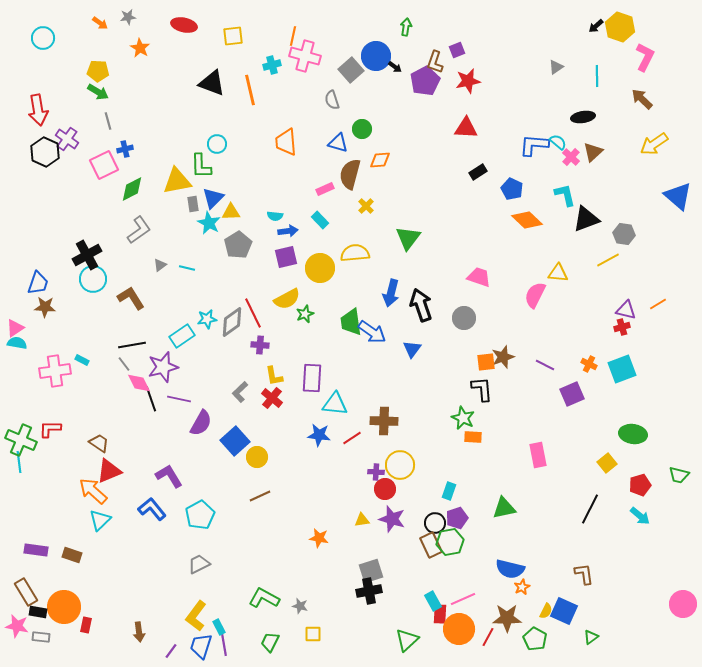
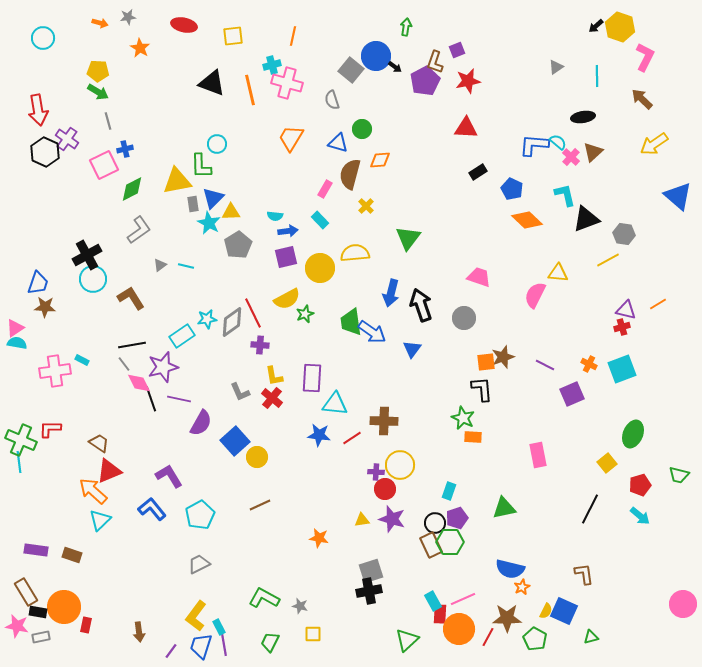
orange arrow at (100, 23): rotated 21 degrees counterclockwise
pink cross at (305, 56): moved 18 px left, 27 px down
gray square at (351, 70): rotated 10 degrees counterclockwise
orange trapezoid at (286, 142): moved 5 px right, 4 px up; rotated 36 degrees clockwise
pink rectangle at (325, 189): rotated 36 degrees counterclockwise
cyan line at (187, 268): moved 1 px left, 2 px up
gray L-shape at (240, 392): rotated 70 degrees counterclockwise
green ellipse at (633, 434): rotated 76 degrees counterclockwise
brown line at (260, 496): moved 9 px down
green hexagon at (450, 542): rotated 12 degrees clockwise
gray rectangle at (41, 637): rotated 18 degrees counterclockwise
green triangle at (591, 637): rotated 21 degrees clockwise
